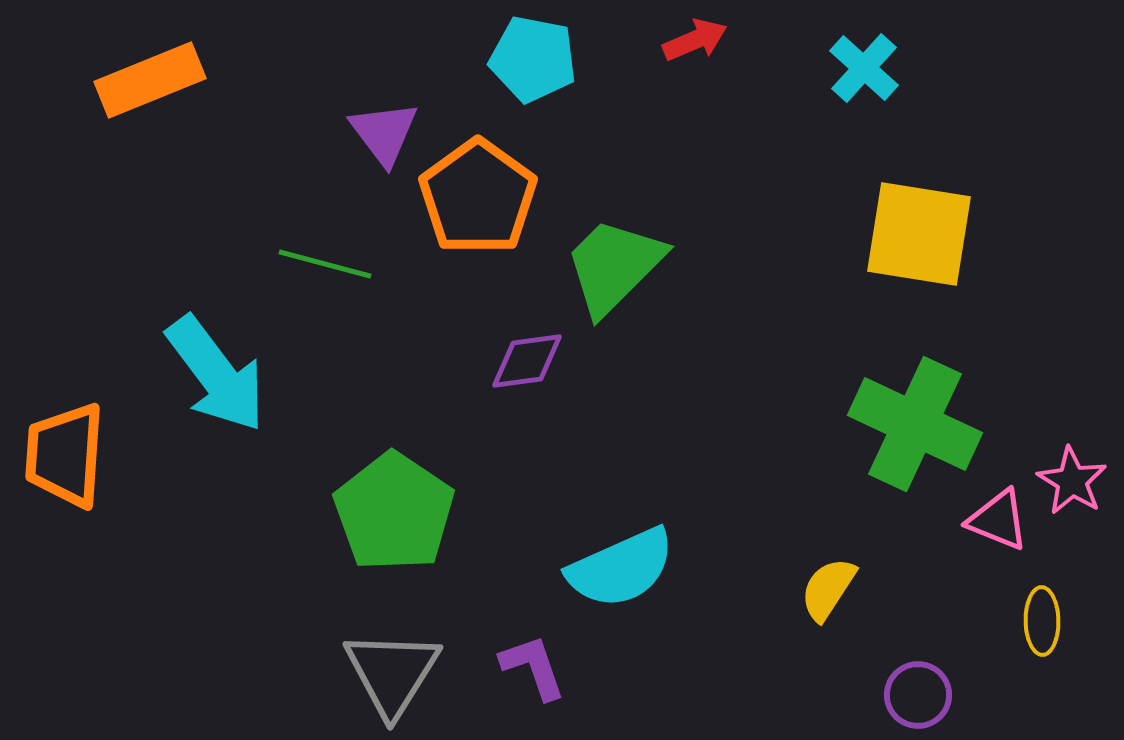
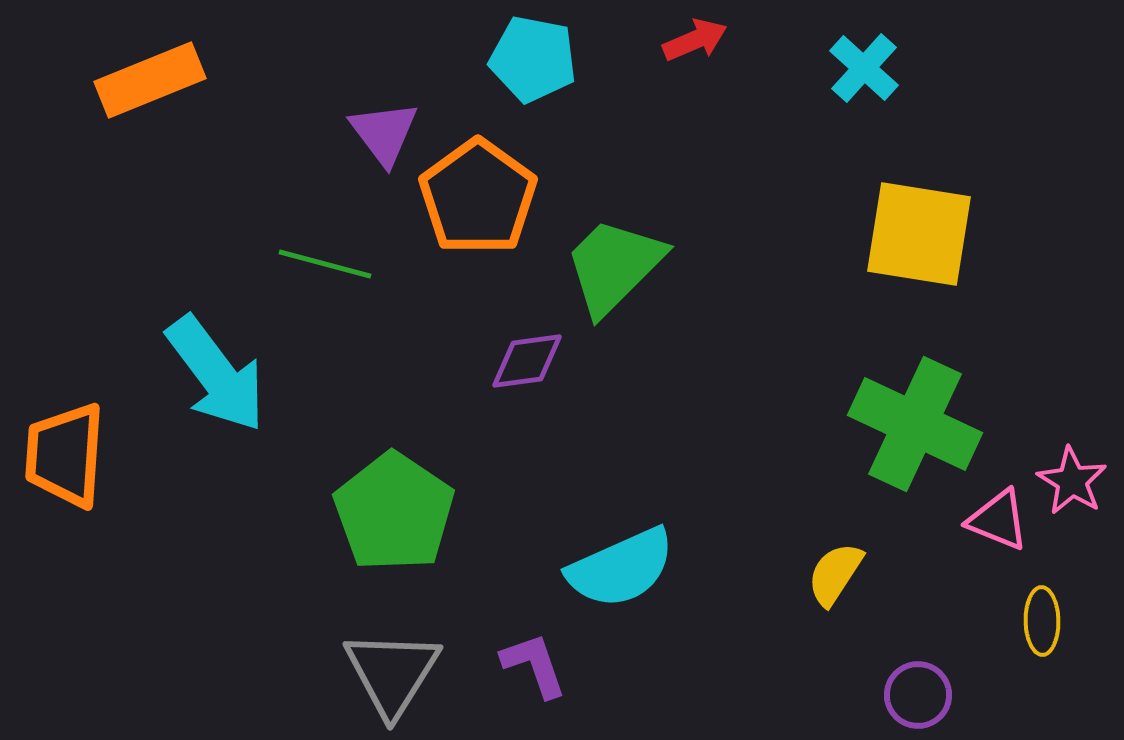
yellow semicircle: moved 7 px right, 15 px up
purple L-shape: moved 1 px right, 2 px up
